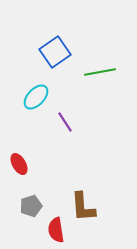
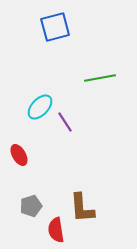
blue square: moved 25 px up; rotated 20 degrees clockwise
green line: moved 6 px down
cyan ellipse: moved 4 px right, 10 px down
red ellipse: moved 9 px up
brown L-shape: moved 1 px left, 1 px down
